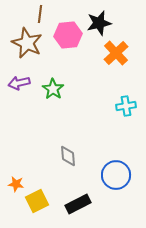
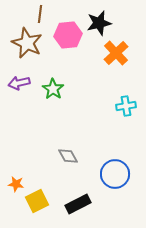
gray diamond: rotated 25 degrees counterclockwise
blue circle: moved 1 px left, 1 px up
